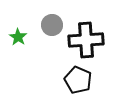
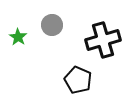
black cross: moved 17 px right; rotated 12 degrees counterclockwise
